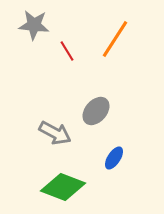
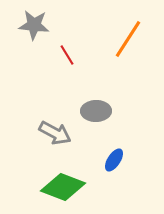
orange line: moved 13 px right
red line: moved 4 px down
gray ellipse: rotated 48 degrees clockwise
blue ellipse: moved 2 px down
